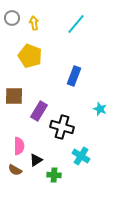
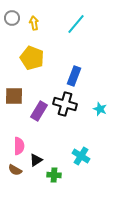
yellow pentagon: moved 2 px right, 2 px down
black cross: moved 3 px right, 23 px up
